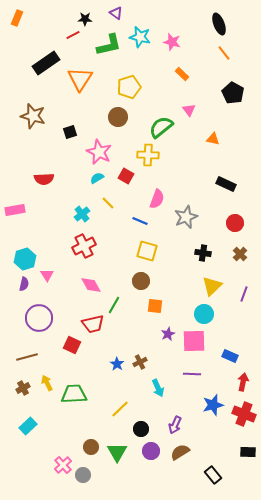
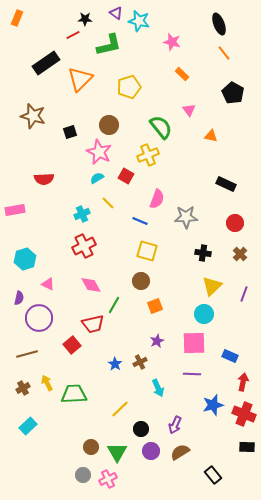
cyan star at (140, 37): moved 1 px left, 16 px up
orange triangle at (80, 79): rotated 12 degrees clockwise
brown circle at (118, 117): moved 9 px left, 8 px down
green semicircle at (161, 127): rotated 90 degrees clockwise
orange triangle at (213, 139): moved 2 px left, 3 px up
yellow cross at (148, 155): rotated 25 degrees counterclockwise
cyan cross at (82, 214): rotated 14 degrees clockwise
gray star at (186, 217): rotated 20 degrees clockwise
pink triangle at (47, 275): moved 1 px right, 9 px down; rotated 32 degrees counterclockwise
purple semicircle at (24, 284): moved 5 px left, 14 px down
orange square at (155, 306): rotated 28 degrees counterclockwise
purple star at (168, 334): moved 11 px left, 7 px down
pink square at (194, 341): moved 2 px down
red square at (72, 345): rotated 24 degrees clockwise
brown line at (27, 357): moved 3 px up
blue star at (117, 364): moved 2 px left
black rectangle at (248, 452): moved 1 px left, 5 px up
pink cross at (63, 465): moved 45 px right, 14 px down; rotated 18 degrees clockwise
